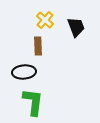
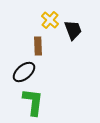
yellow cross: moved 5 px right
black trapezoid: moved 3 px left, 3 px down
black ellipse: rotated 35 degrees counterclockwise
